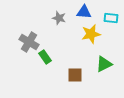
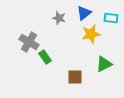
blue triangle: moved 1 px down; rotated 42 degrees counterclockwise
brown square: moved 2 px down
